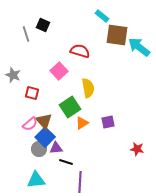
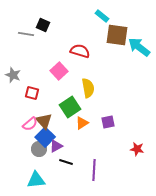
gray line: rotated 63 degrees counterclockwise
purple triangle: moved 2 px up; rotated 24 degrees counterclockwise
purple line: moved 14 px right, 12 px up
